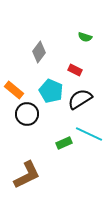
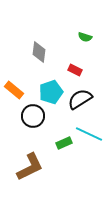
gray diamond: rotated 30 degrees counterclockwise
cyan pentagon: moved 1 px down; rotated 30 degrees clockwise
black circle: moved 6 px right, 2 px down
brown L-shape: moved 3 px right, 8 px up
